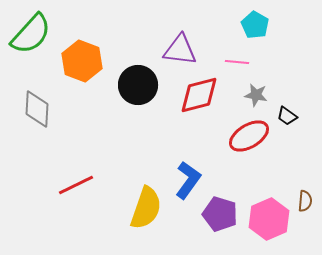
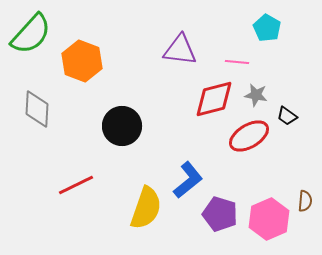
cyan pentagon: moved 12 px right, 3 px down
black circle: moved 16 px left, 41 px down
red diamond: moved 15 px right, 4 px down
blue L-shape: rotated 15 degrees clockwise
